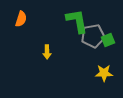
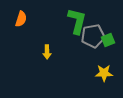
green L-shape: rotated 24 degrees clockwise
